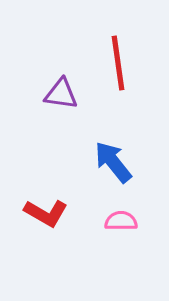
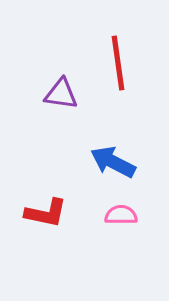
blue arrow: rotated 24 degrees counterclockwise
red L-shape: rotated 18 degrees counterclockwise
pink semicircle: moved 6 px up
